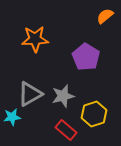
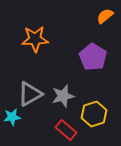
purple pentagon: moved 7 px right
